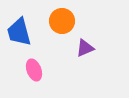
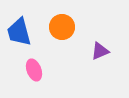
orange circle: moved 6 px down
purple triangle: moved 15 px right, 3 px down
